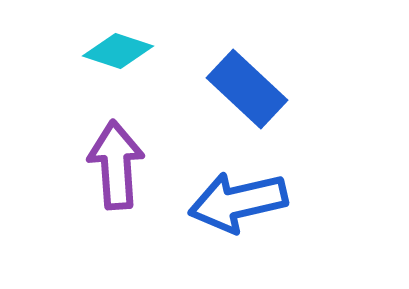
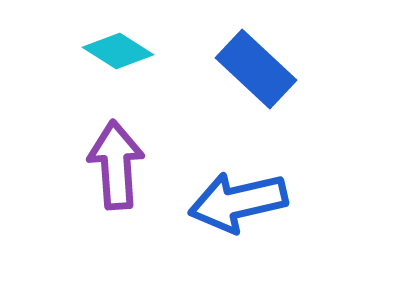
cyan diamond: rotated 14 degrees clockwise
blue rectangle: moved 9 px right, 20 px up
